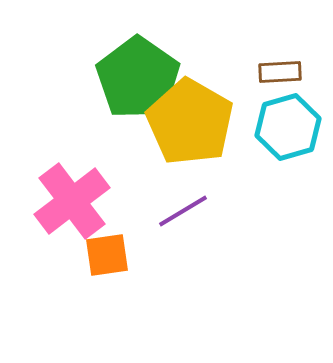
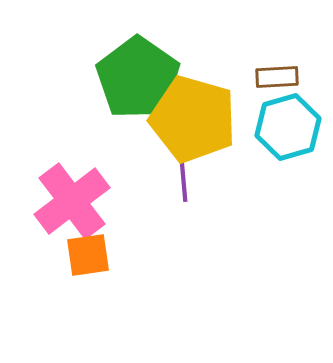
brown rectangle: moved 3 px left, 5 px down
yellow pentagon: moved 3 px right, 3 px up; rotated 14 degrees counterclockwise
purple line: moved 36 px up; rotated 64 degrees counterclockwise
orange square: moved 19 px left
